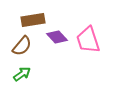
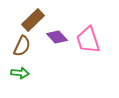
brown rectangle: rotated 35 degrees counterclockwise
brown semicircle: rotated 15 degrees counterclockwise
green arrow: moved 2 px left, 1 px up; rotated 42 degrees clockwise
